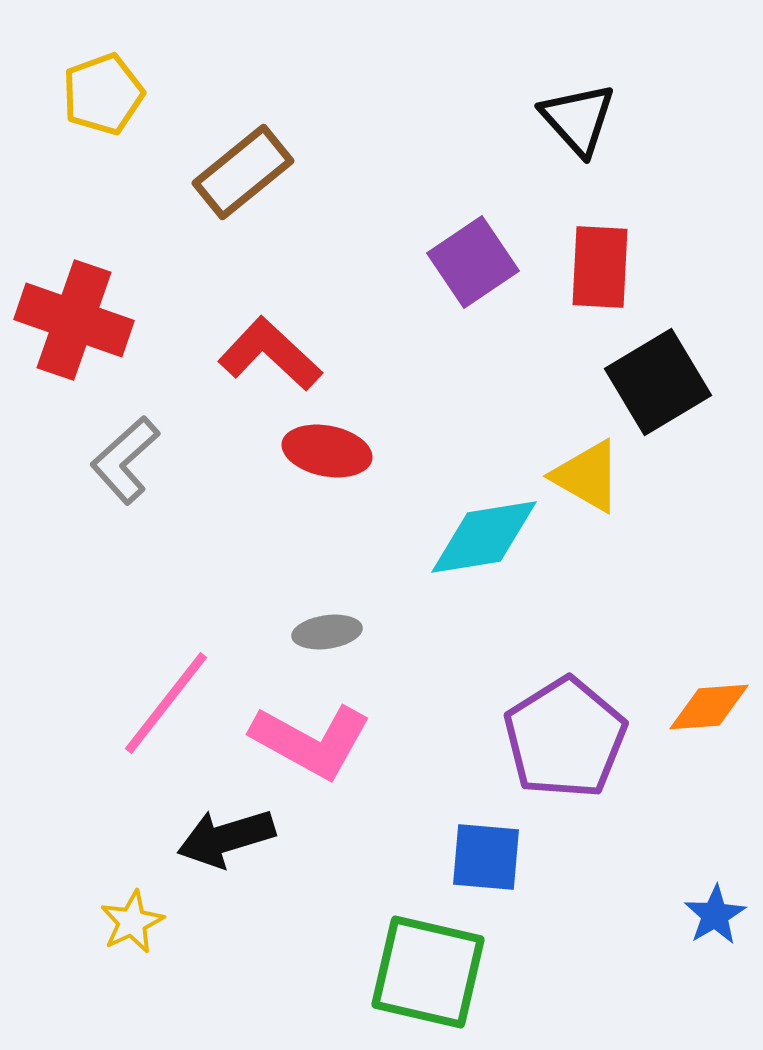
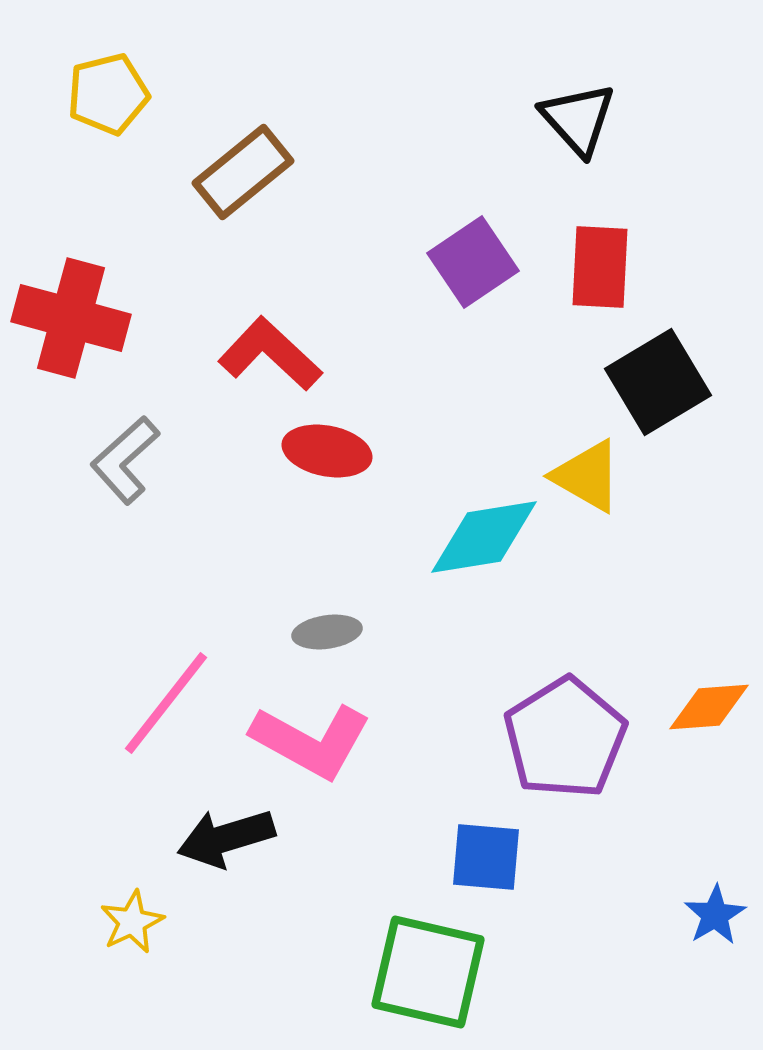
yellow pentagon: moved 5 px right; rotated 6 degrees clockwise
red cross: moved 3 px left, 2 px up; rotated 4 degrees counterclockwise
